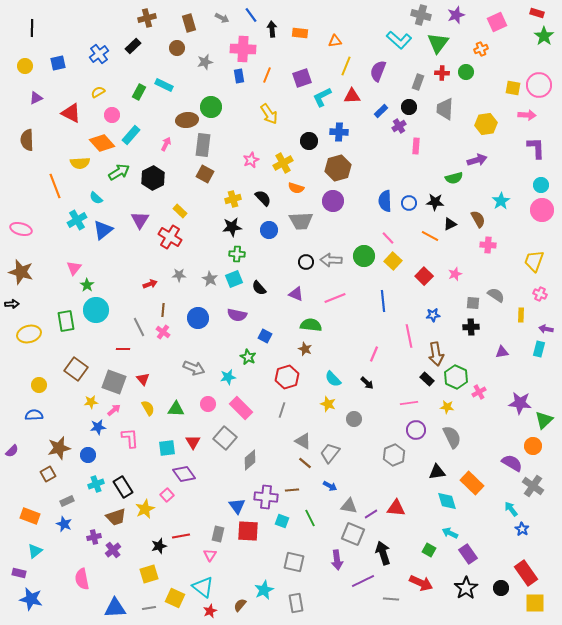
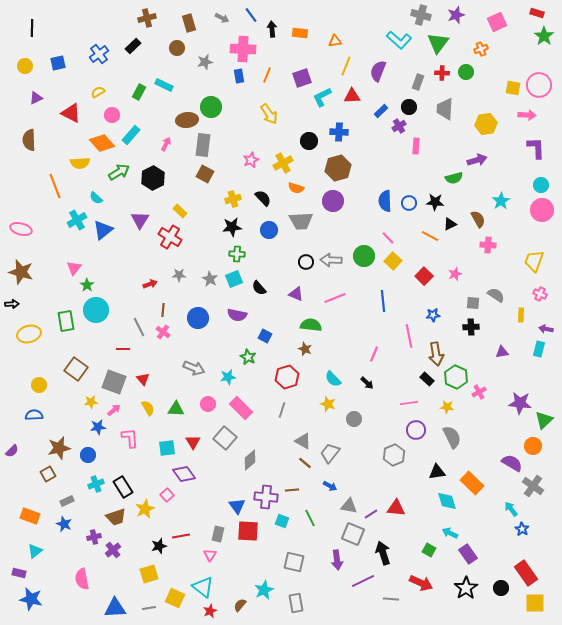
brown semicircle at (27, 140): moved 2 px right
